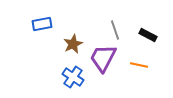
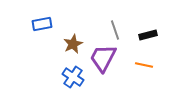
black rectangle: rotated 42 degrees counterclockwise
orange line: moved 5 px right
